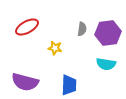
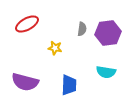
red ellipse: moved 3 px up
cyan semicircle: moved 8 px down
